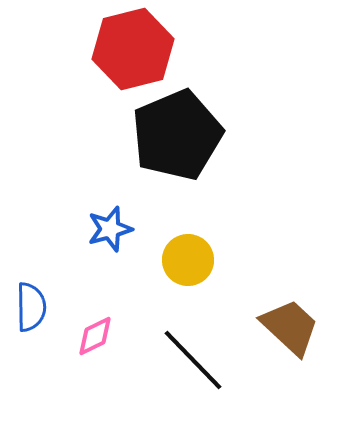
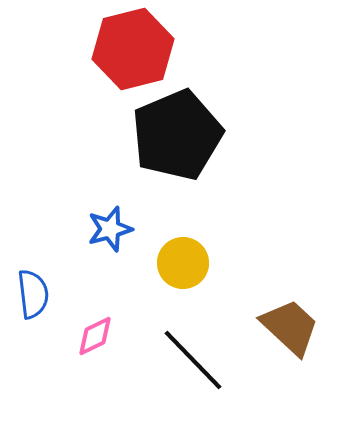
yellow circle: moved 5 px left, 3 px down
blue semicircle: moved 2 px right, 13 px up; rotated 6 degrees counterclockwise
